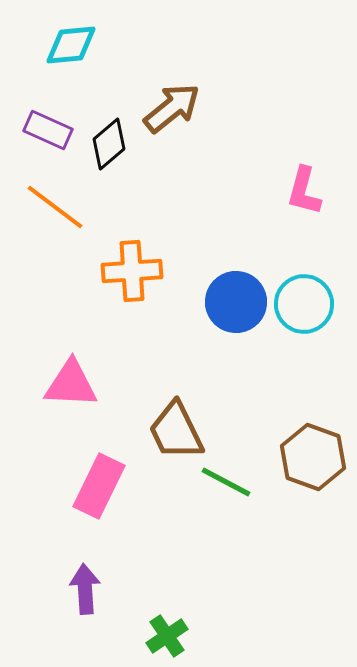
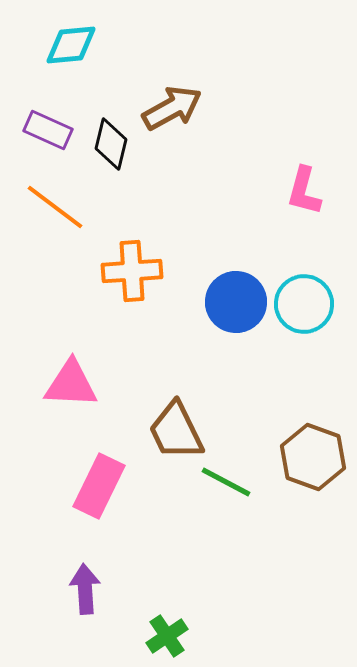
brown arrow: rotated 10 degrees clockwise
black diamond: moved 2 px right; rotated 36 degrees counterclockwise
